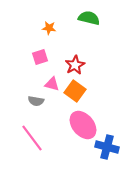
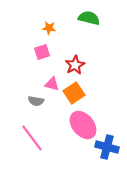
pink square: moved 2 px right, 5 px up
orange square: moved 1 px left, 2 px down; rotated 20 degrees clockwise
